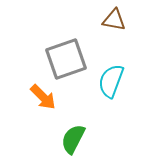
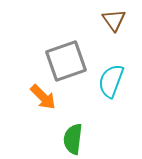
brown triangle: rotated 45 degrees clockwise
gray square: moved 2 px down
green semicircle: rotated 20 degrees counterclockwise
